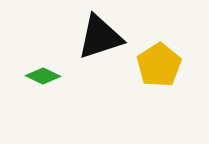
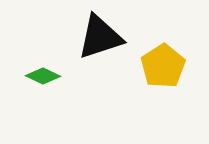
yellow pentagon: moved 4 px right, 1 px down
